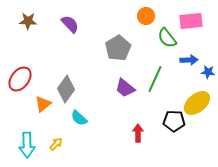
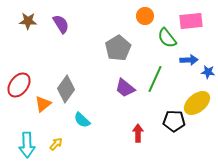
orange circle: moved 1 px left
purple semicircle: moved 9 px left; rotated 12 degrees clockwise
red ellipse: moved 1 px left, 6 px down
cyan semicircle: moved 3 px right, 2 px down
